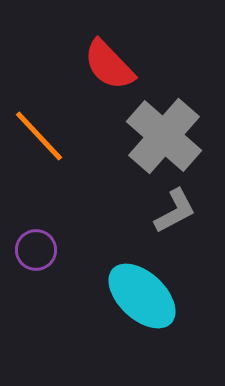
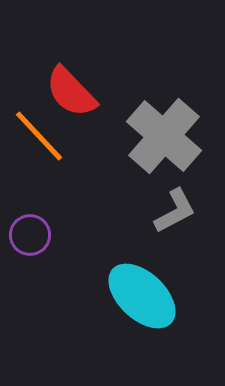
red semicircle: moved 38 px left, 27 px down
purple circle: moved 6 px left, 15 px up
